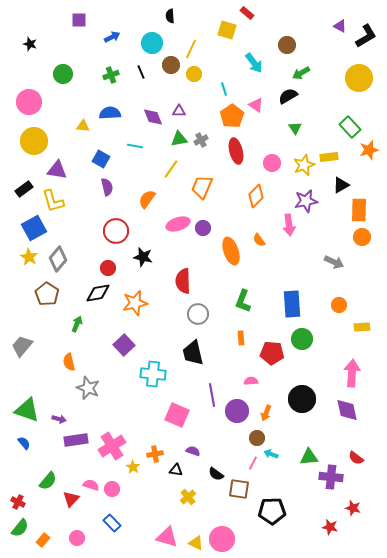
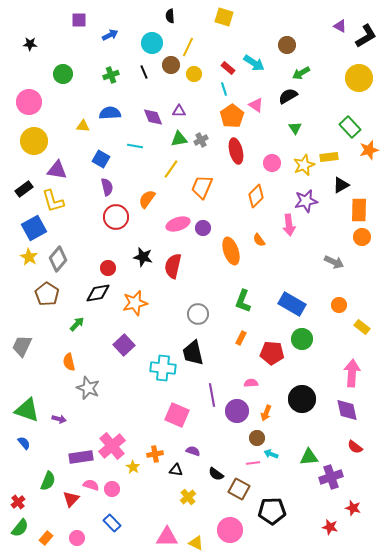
red rectangle at (247, 13): moved 19 px left, 55 px down
yellow square at (227, 30): moved 3 px left, 13 px up
blue arrow at (112, 37): moved 2 px left, 2 px up
black star at (30, 44): rotated 16 degrees counterclockwise
yellow line at (191, 49): moved 3 px left, 2 px up
cyan arrow at (254, 63): rotated 20 degrees counterclockwise
black line at (141, 72): moved 3 px right
red circle at (116, 231): moved 14 px up
red semicircle at (183, 281): moved 10 px left, 15 px up; rotated 15 degrees clockwise
blue rectangle at (292, 304): rotated 56 degrees counterclockwise
green arrow at (77, 324): rotated 21 degrees clockwise
yellow rectangle at (362, 327): rotated 42 degrees clockwise
orange rectangle at (241, 338): rotated 32 degrees clockwise
gray trapezoid at (22, 346): rotated 15 degrees counterclockwise
cyan cross at (153, 374): moved 10 px right, 6 px up
pink semicircle at (251, 381): moved 2 px down
purple rectangle at (76, 440): moved 5 px right, 17 px down
pink cross at (112, 446): rotated 8 degrees counterclockwise
red semicircle at (356, 458): moved 1 px left, 11 px up
pink line at (253, 463): rotated 56 degrees clockwise
purple cross at (331, 477): rotated 25 degrees counterclockwise
green semicircle at (48, 481): rotated 18 degrees counterclockwise
brown square at (239, 489): rotated 20 degrees clockwise
red cross at (18, 502): rotated 24 degrees clockwise
pink triangle at (167, 537): rotated 15 degrees counterclockwise
pink circle at (222, 539): moved 8 px right, 9 px up
orange rectangle at (43, 540): moved 3 px right, 2 px up
